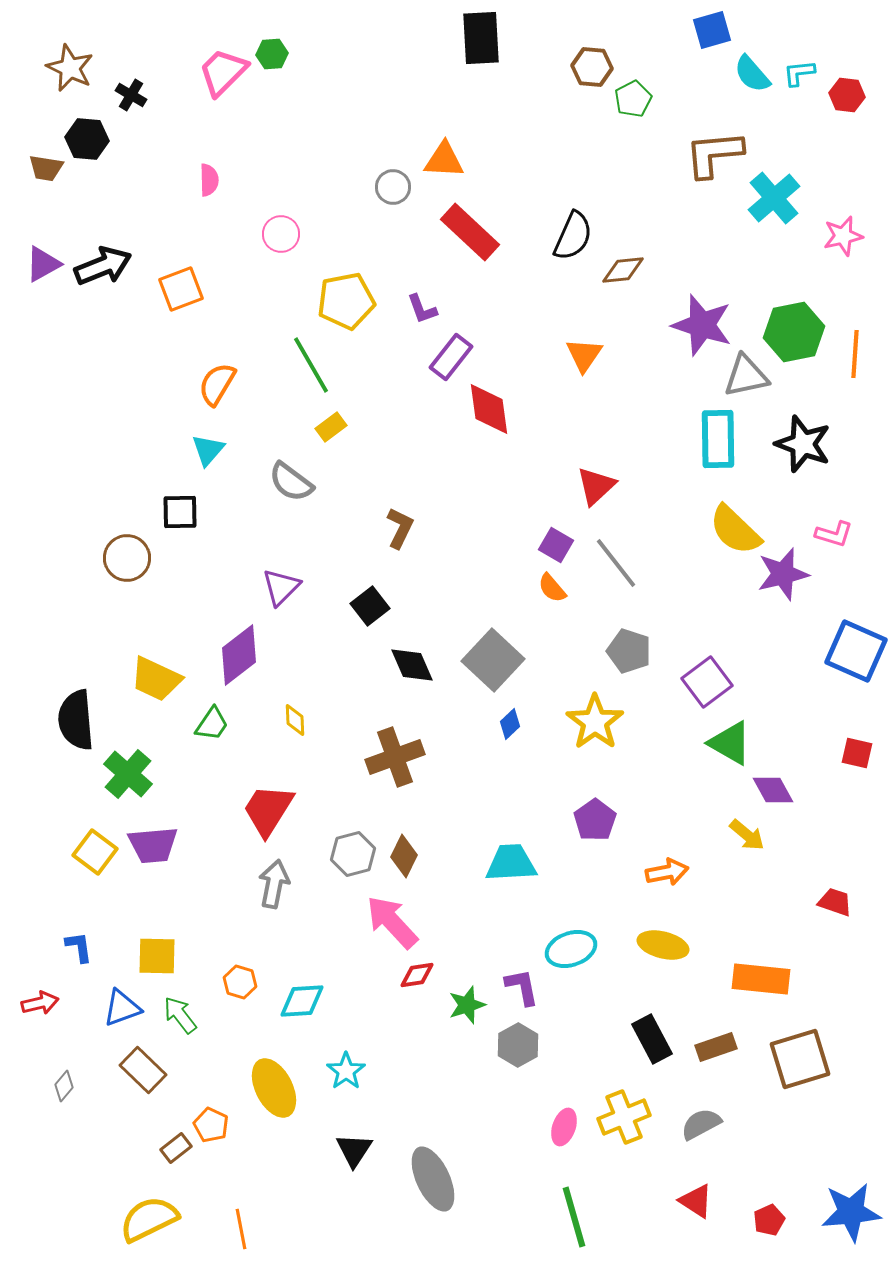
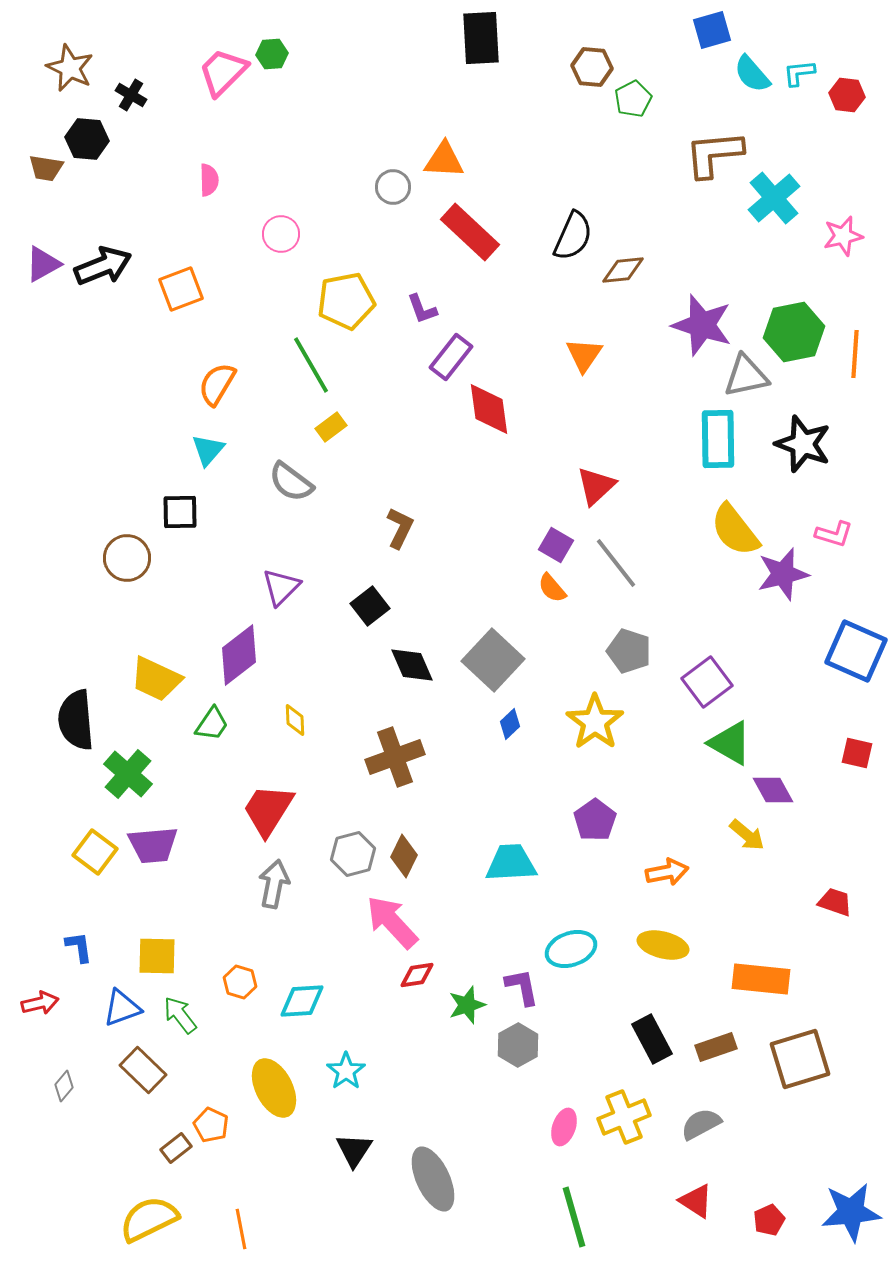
yellow semicircle at (735, 530): rotated 8 degrees clockwise
